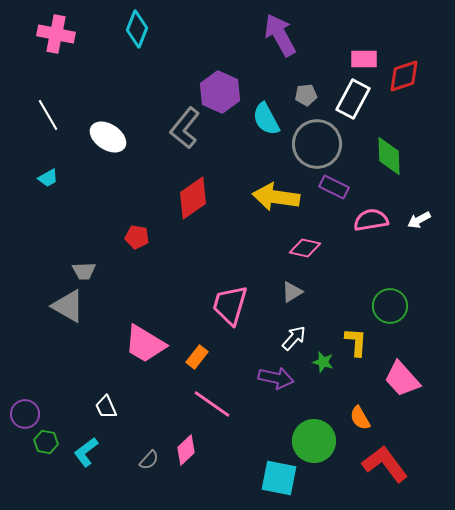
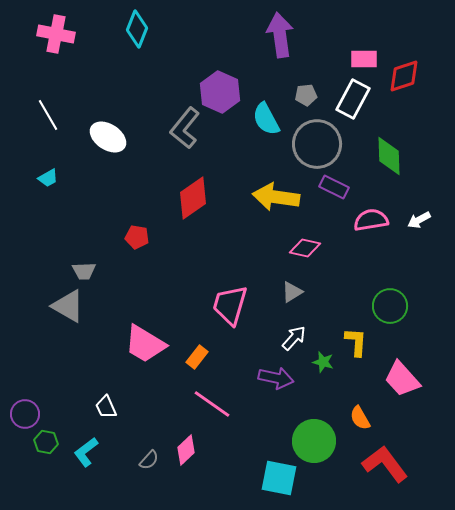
purple arrow at (280, 35): rotated 21 degrees clockwise
